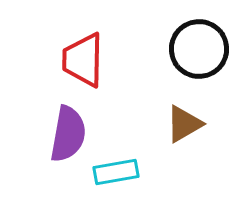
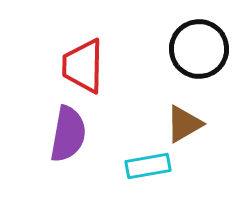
red trapezoid: moved 6 px down
cyan rectangle: moved 32 px right, 6 px up
